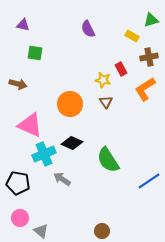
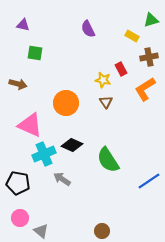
orange circle: moved 4 px left, 1 px up
black diamond: moved 2 px down
